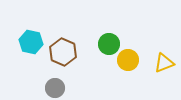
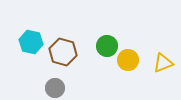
green circle: moved 2 px left, 2 px down
brown hexagon: rotated 8 degrees counterclockwise
yellow triangle: moved 1 px left
